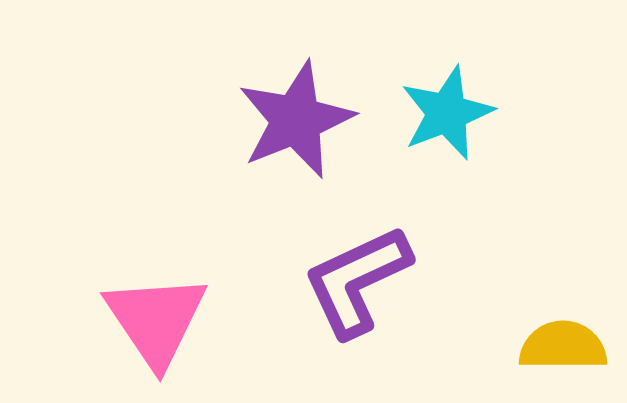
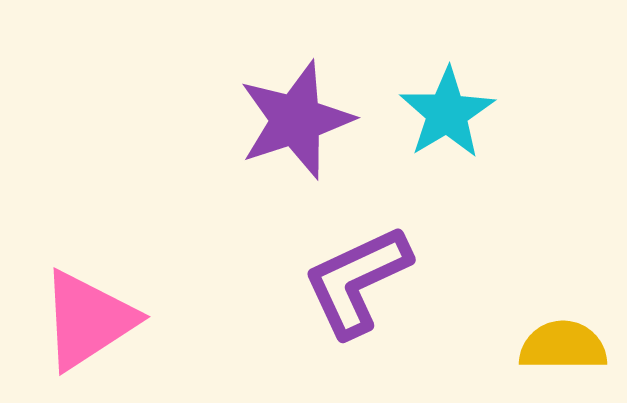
cyan star: rotated 10 degrees counterclockwise
purple star: rotated 4 degrees clockwise
pink triangle: moved 68 px left; rotated 31 degrees clockwise
